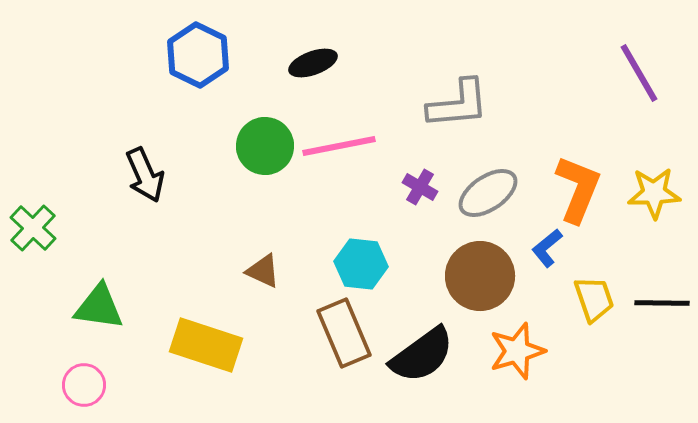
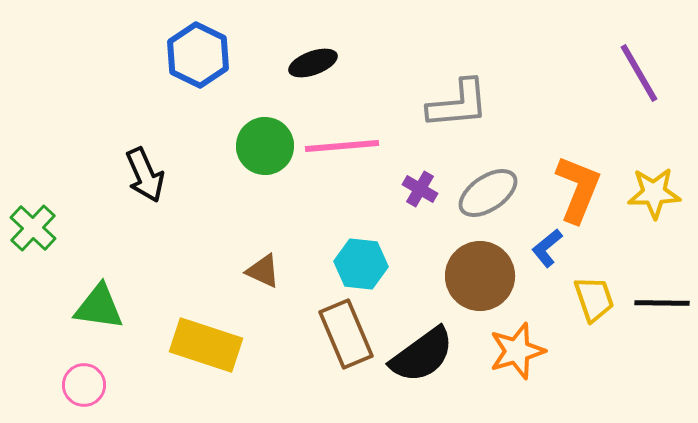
pink line: moved 3 px right; rotated 6 degrees clockwise
purple cross: moved 2 px down
brown rectangle: moved 2 px right, 1 px down
